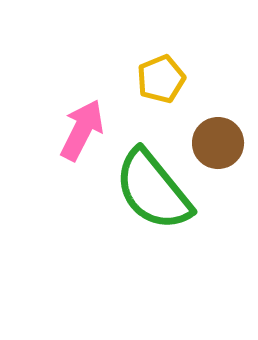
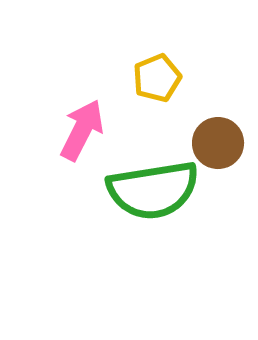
yellow pentagon: moved 4 px left, 1 px up
green semicircle: rotated 60 degrees counterclockwise
